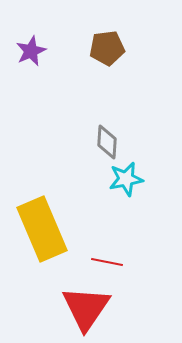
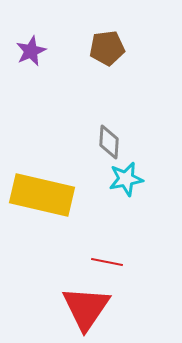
gray diamond: moved 2 px right
yellow rectangle: moved 34 px up; rotated 54 degrees counterclockwise
